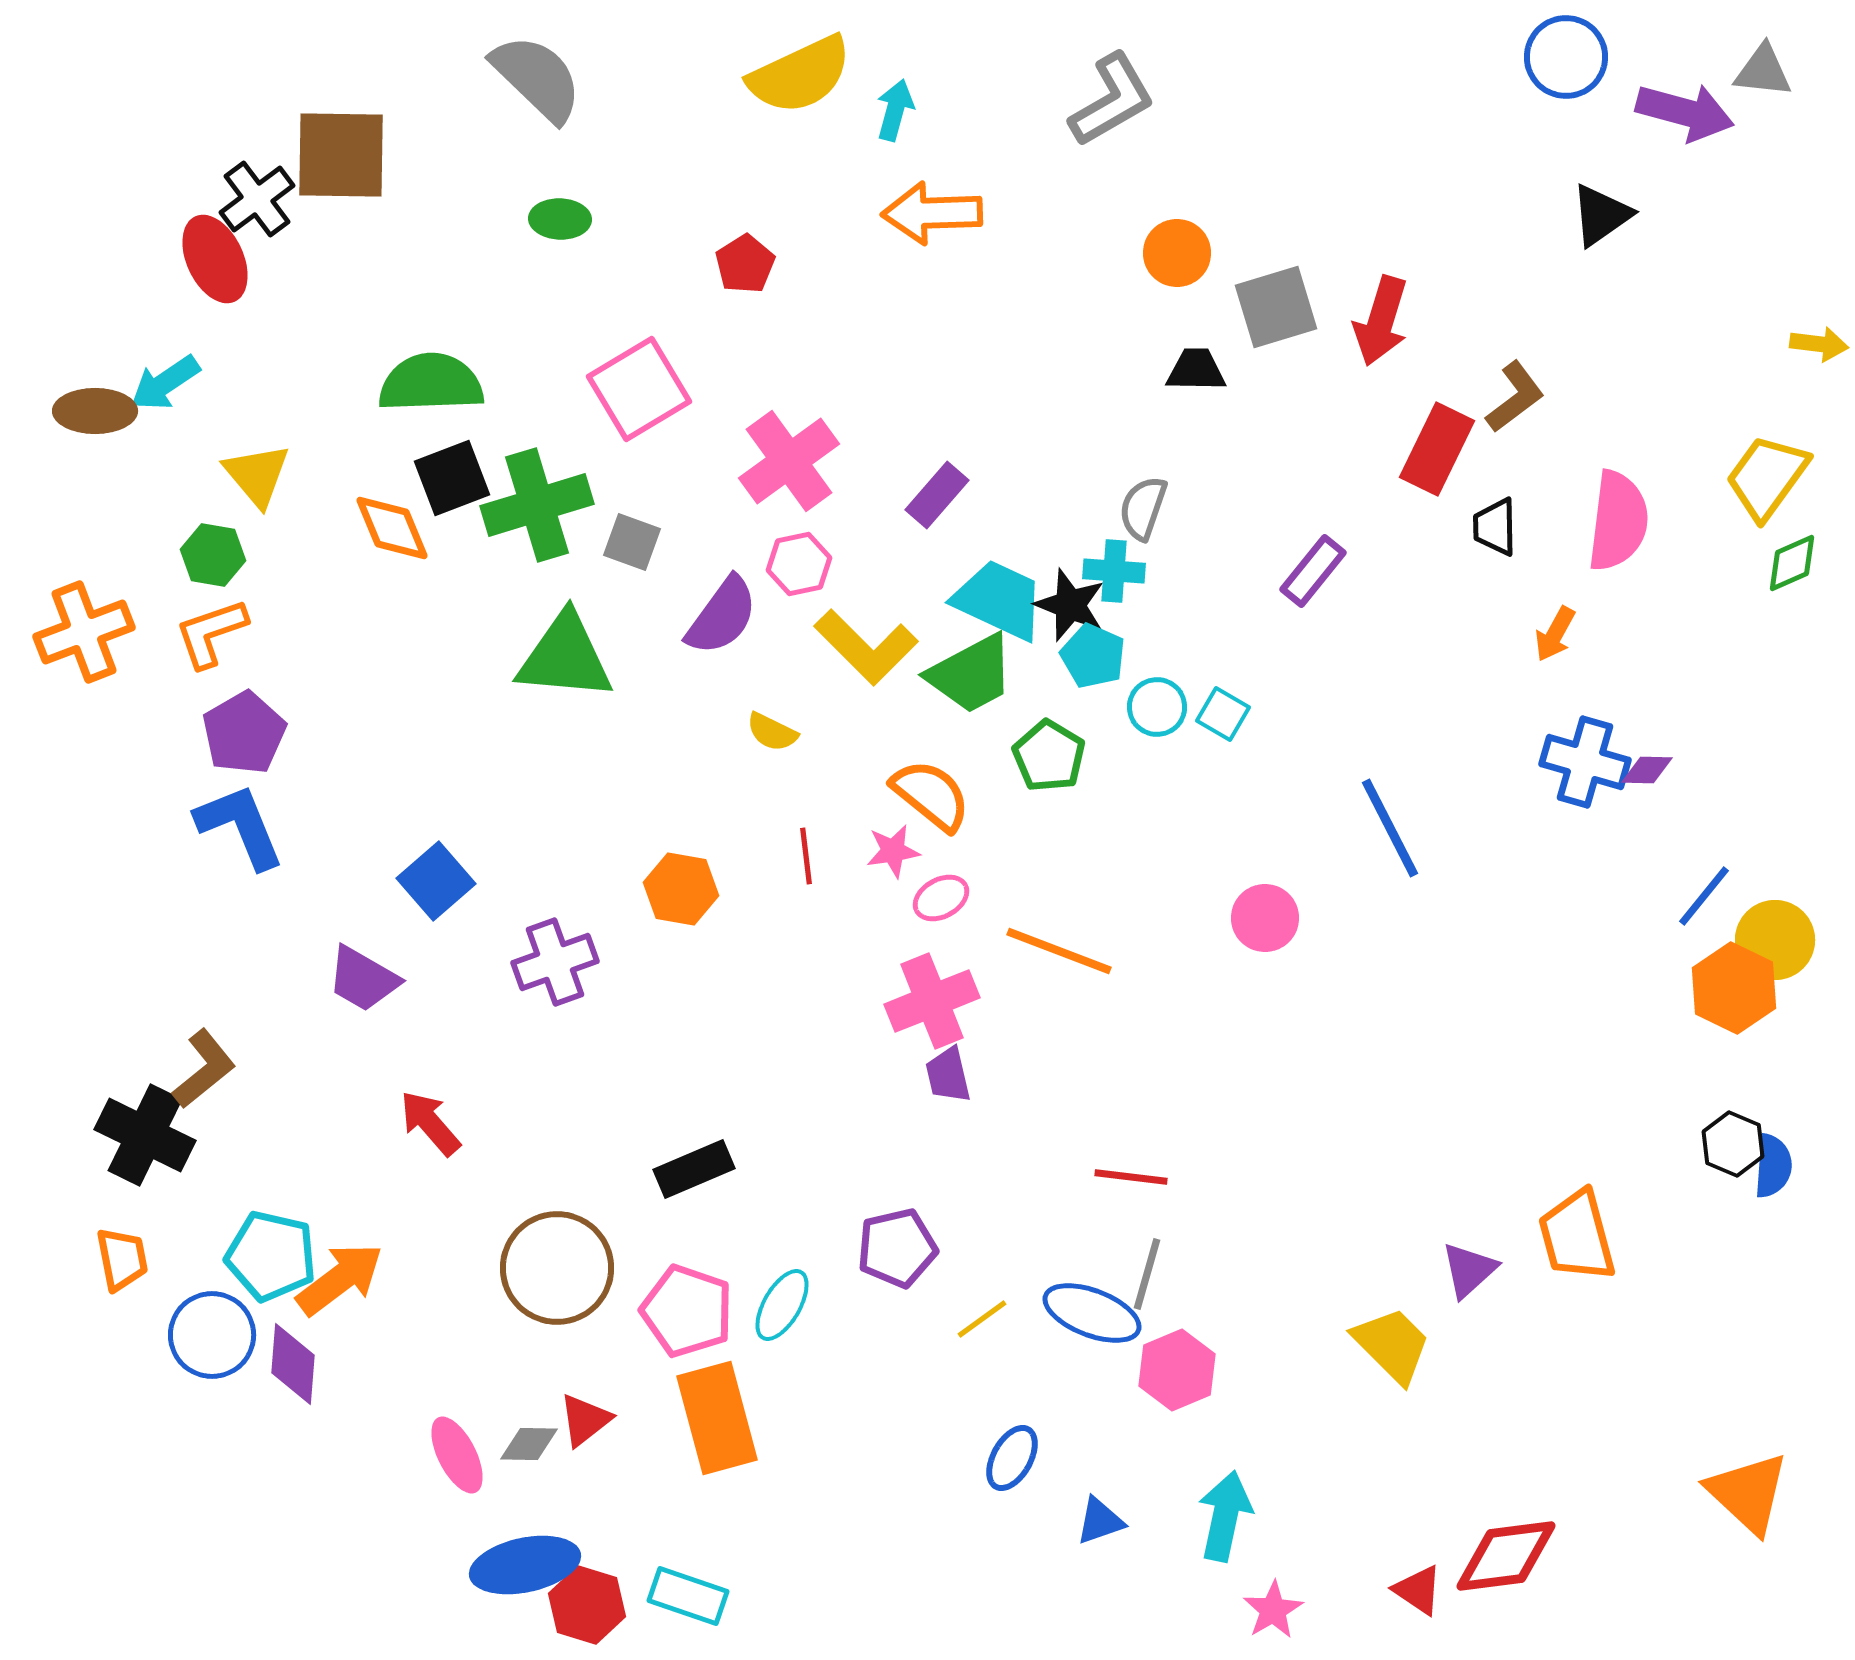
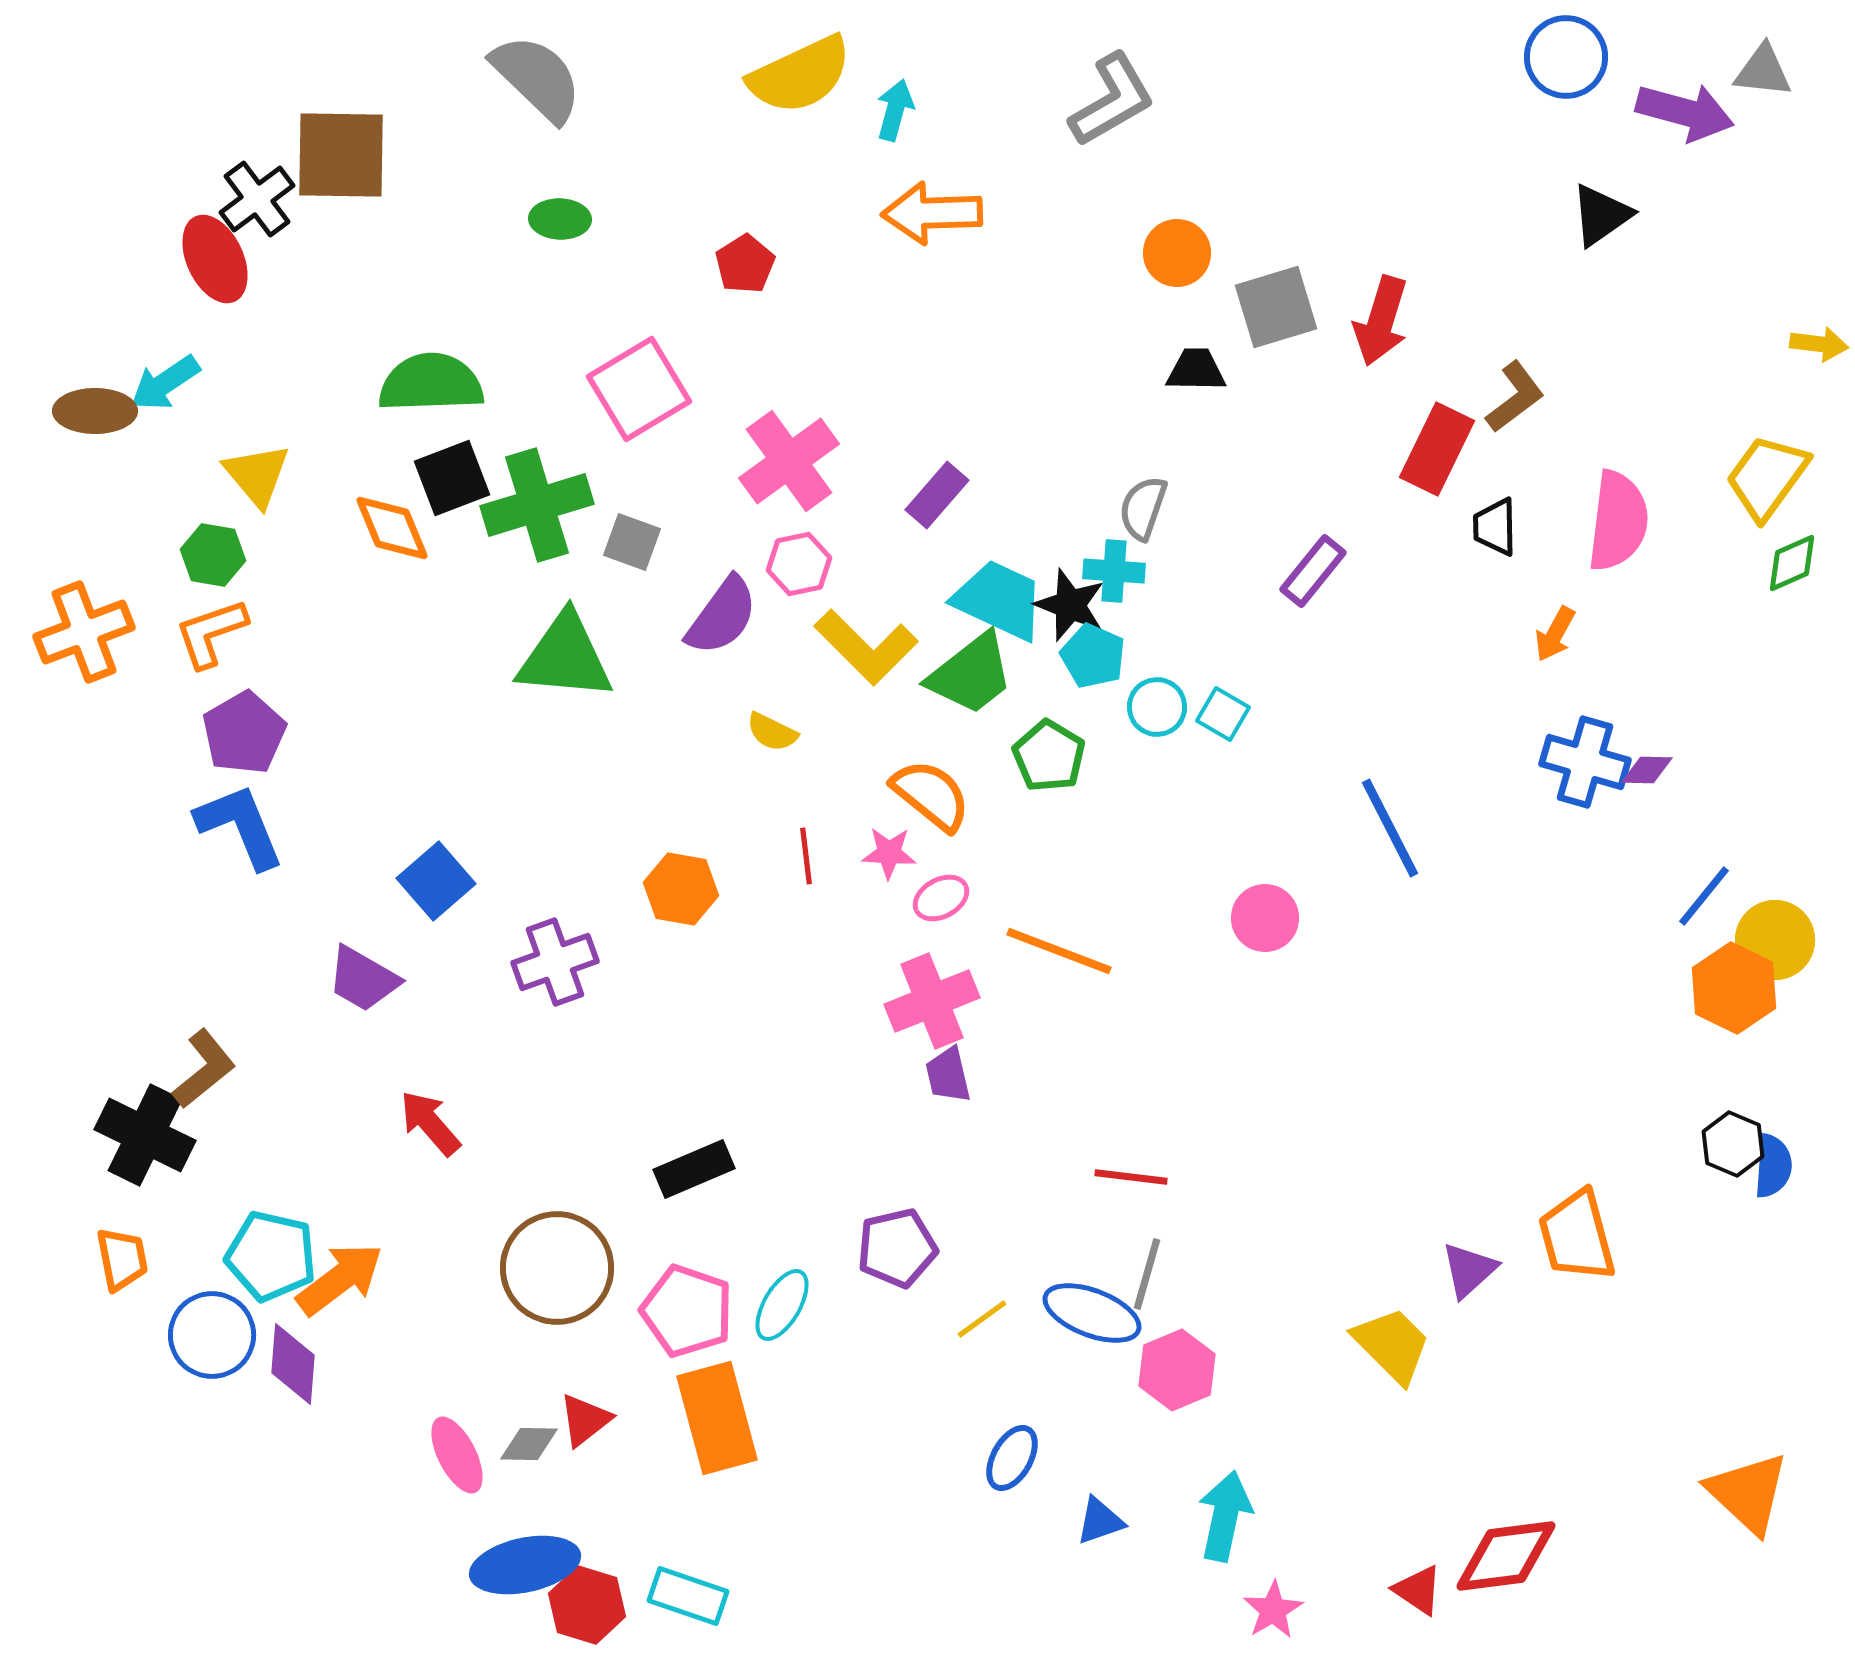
green trapezoid at (971, 674): rotated 10 degrees counterclockwise
pink star at (893, 851): moved 4 px left, 2 px down; rotated 12 degrees clockwise
